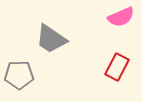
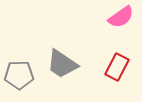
pink semicircle: rotated 12 degrees counterclockwise
gray trapezoid: moved 11 px right, 25 px down
